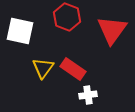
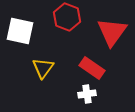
red triangle: moved 2 px down
red rectangle: moved 19 px right, 1 px up
white cross: moved 1 px left, 1 px up
